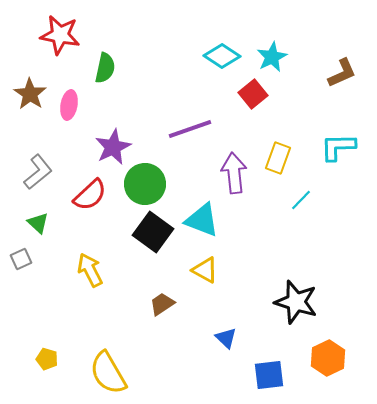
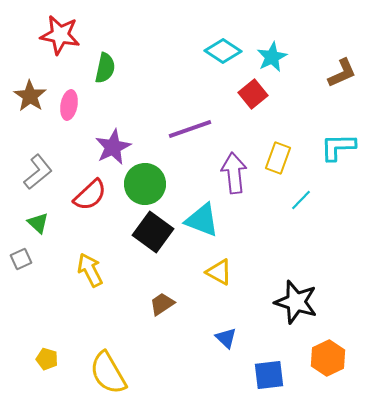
cyan diamond: moved 1 px right, 5 px up
brown star: moved 2 px down
yellow triangle: moved 14 px right, 2 px down
